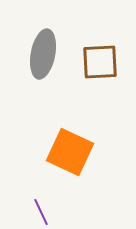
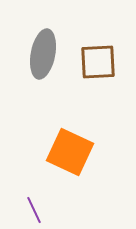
brown square: moved 2 px left
purple line: moved 7 px left, 2 px up
